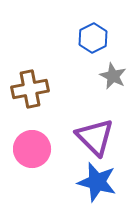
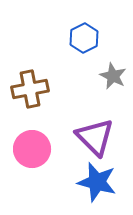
blue hexagon: moved 9 px left
